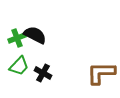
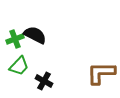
green cross: moved 2 px left, 1 px down
black cross: moved 1 px right, 8 px down
